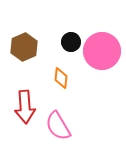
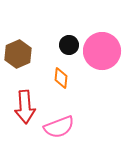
black circle: moved 2 px left, 3 px down
brown hexagon: moved 6 px left, 7 px down
pink semicircle: moved 1 px right, 1 px down; rotated 80 degrees counterclockwise
